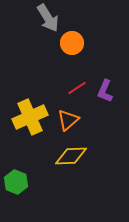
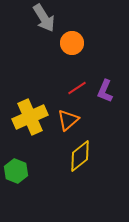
gray arrow: moved 4 px left
yellow diamond: moved 9 px right; rotated 36 degrees counterclockwise
green hexagon: moved 11 px up
